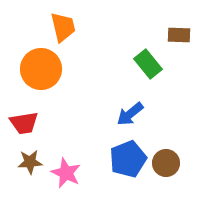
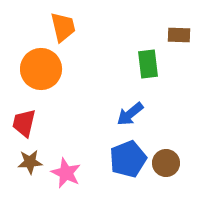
green rectangle: rotated 32 degrees clockwise
red trapezoid: rotated 112 degrees clockwise
